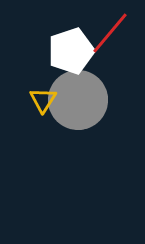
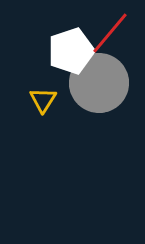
gray circle: moved 21 px right, 17 px up
